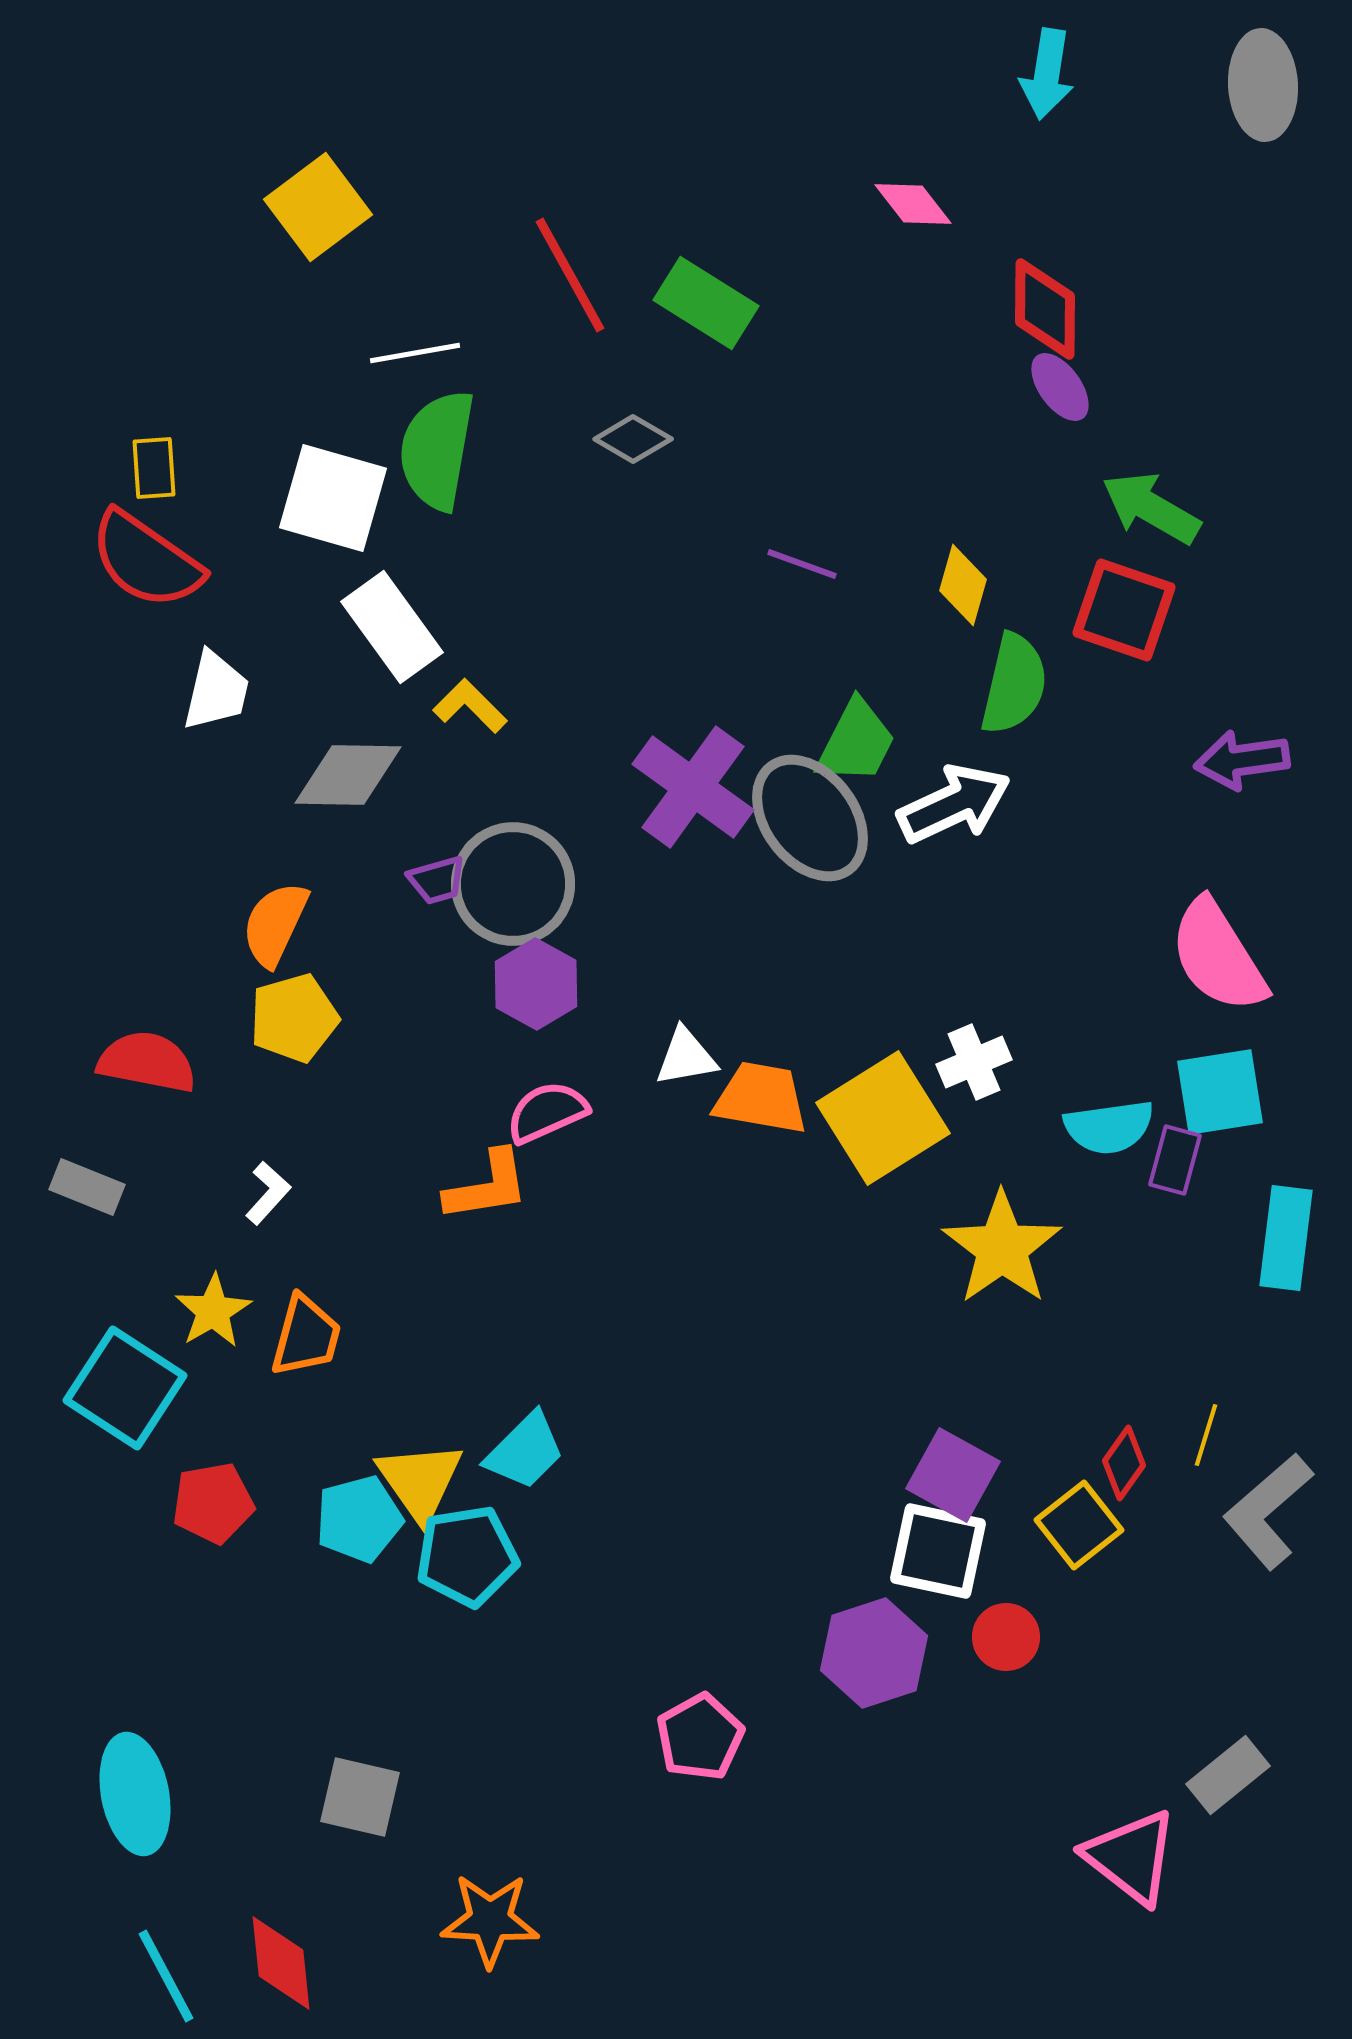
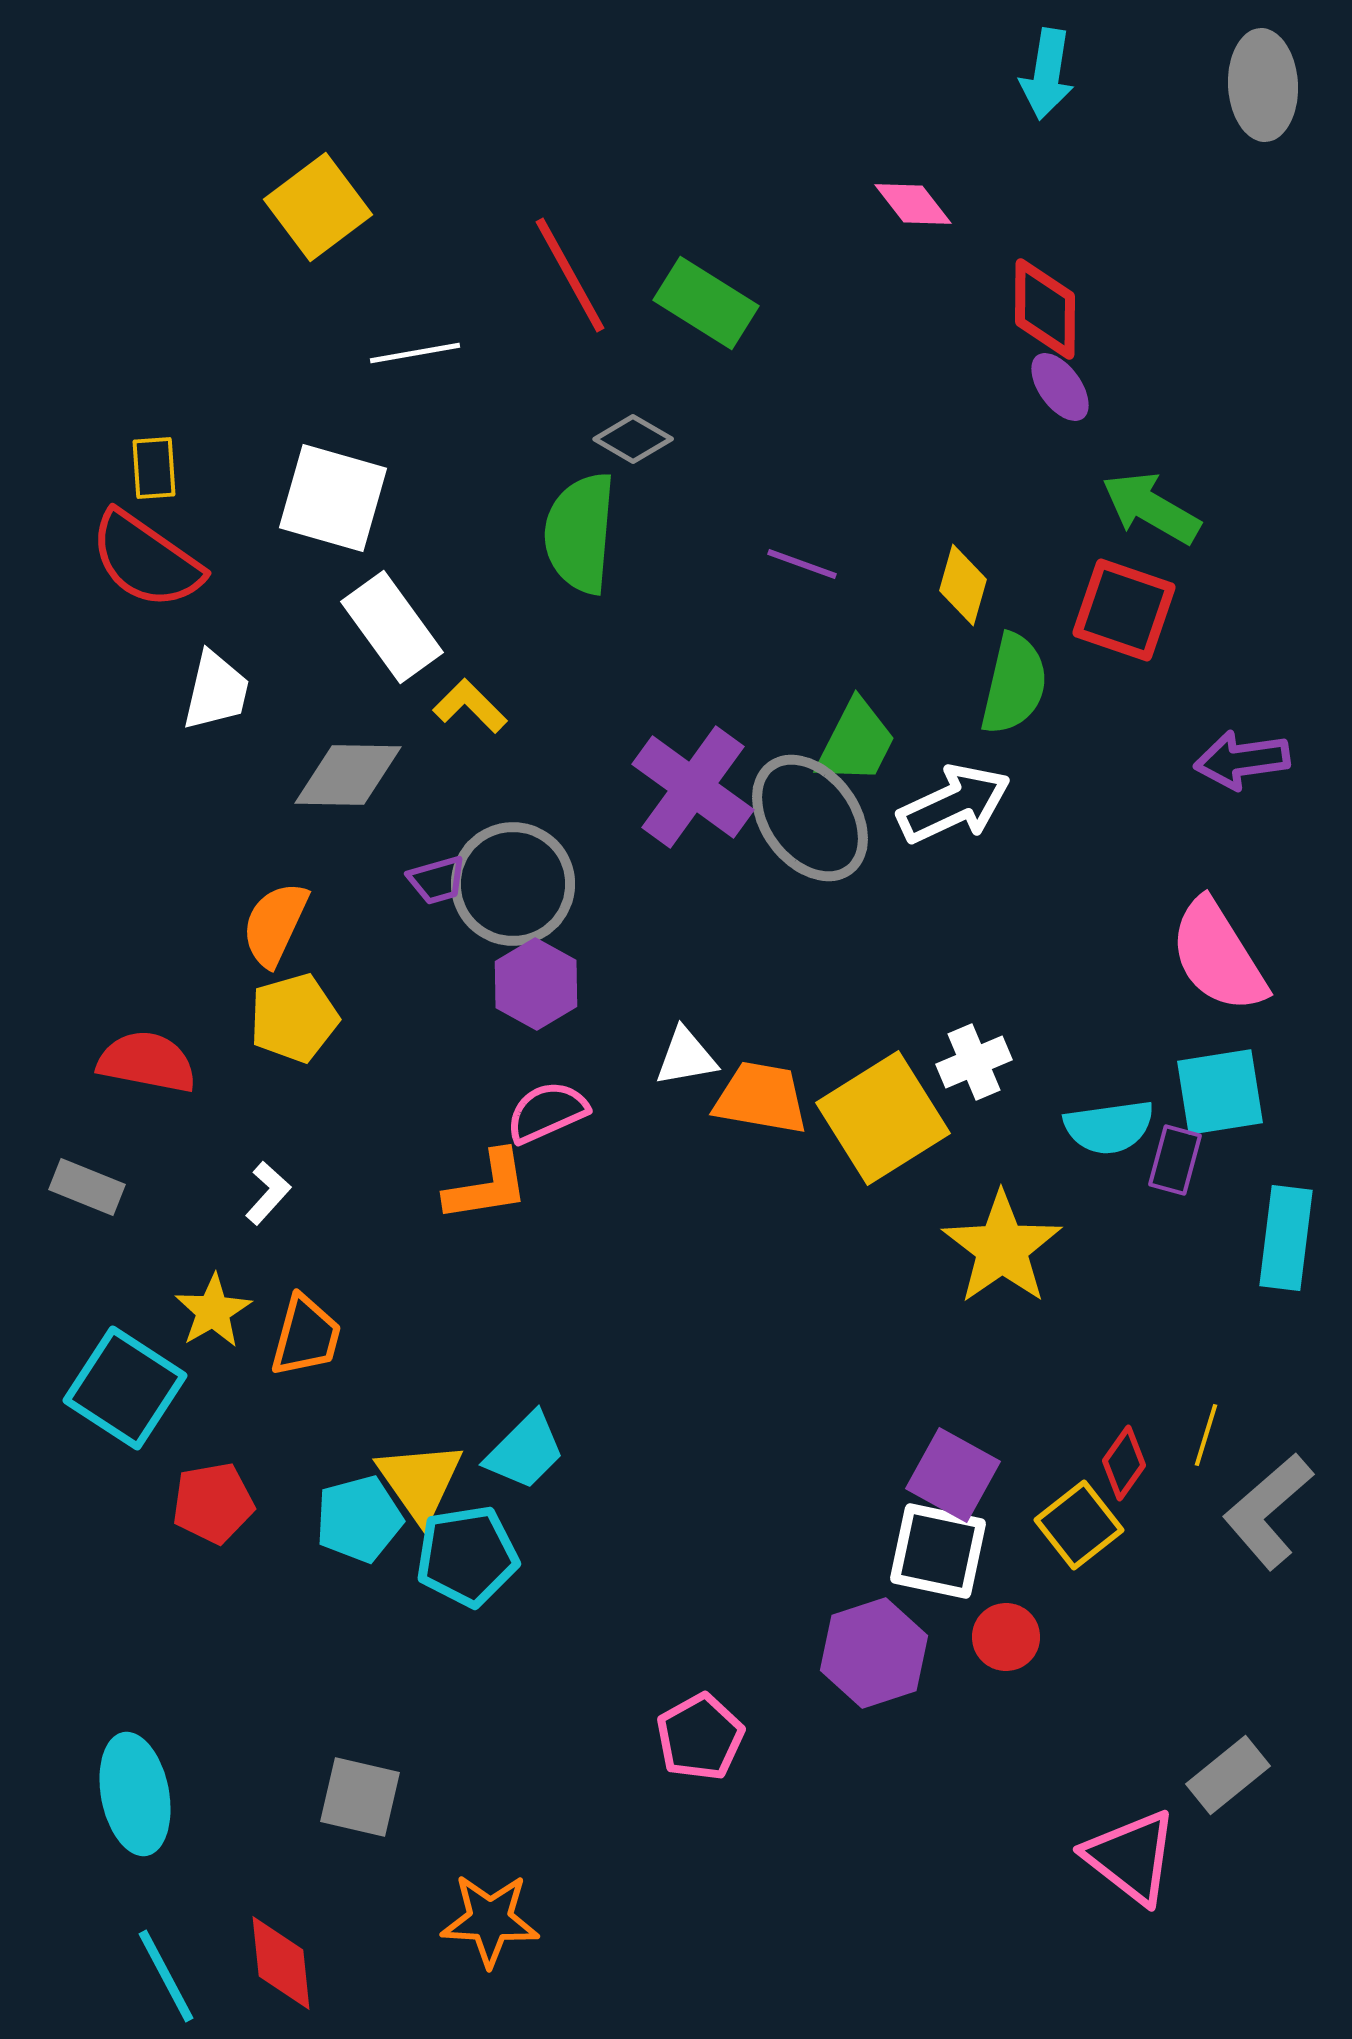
green semicircle at (437, 450): moved 143 px right, 83 px down; rotated 5 degrees counterclockwise
